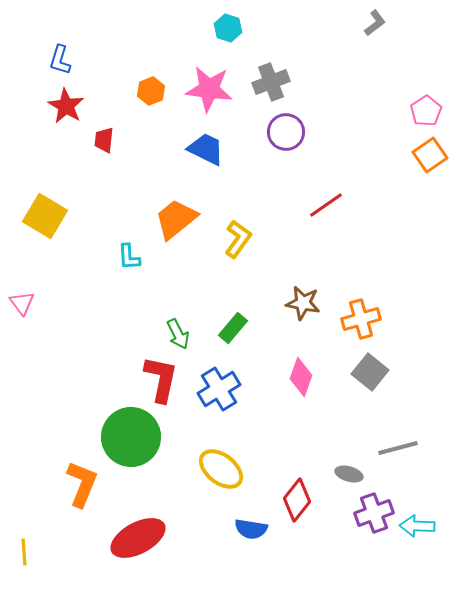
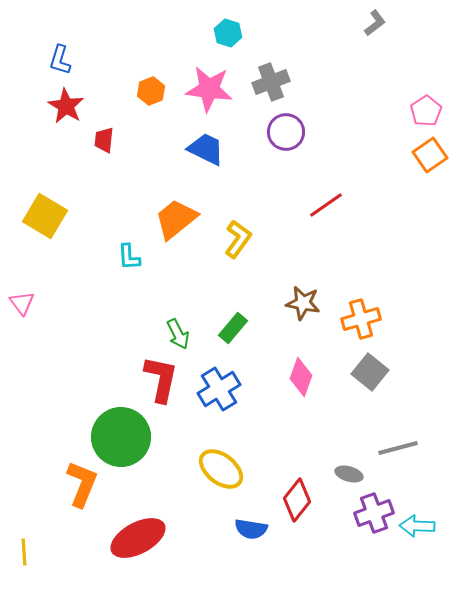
cyan hexagon: moved 5 px down
green circle: moved 10 px left
